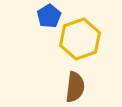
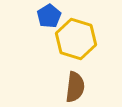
yellow hexagon: moved 4 px left; rotated 24 degrees counterclockwise
